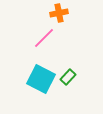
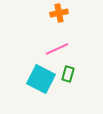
pink line: moved 13 px right, 11 px down; rotated 20 degrees clockwise
green rectangle: moved 3 px up; rotated 28 degrees counterclockwise
